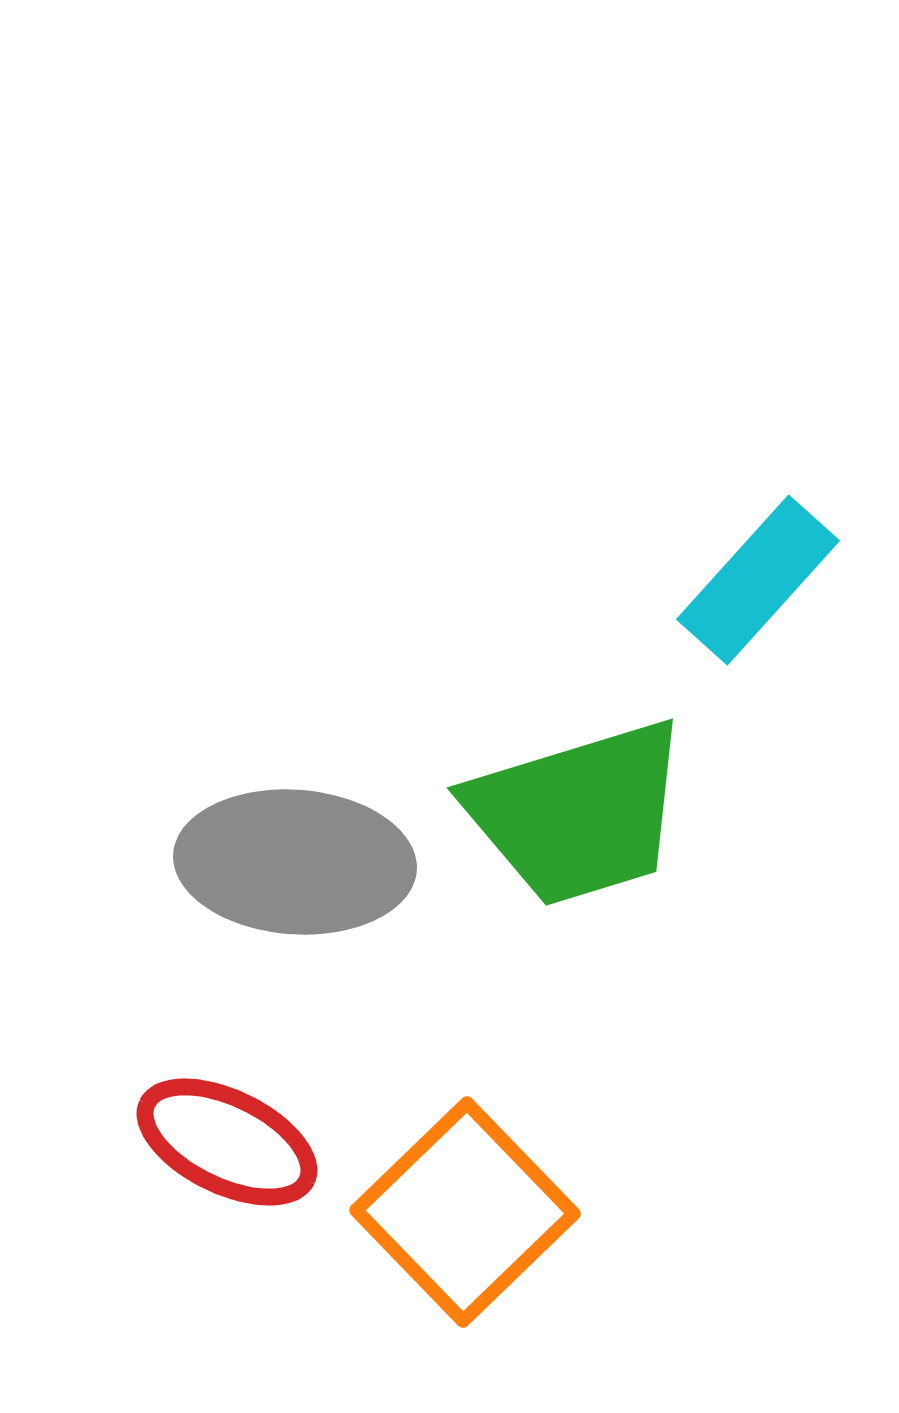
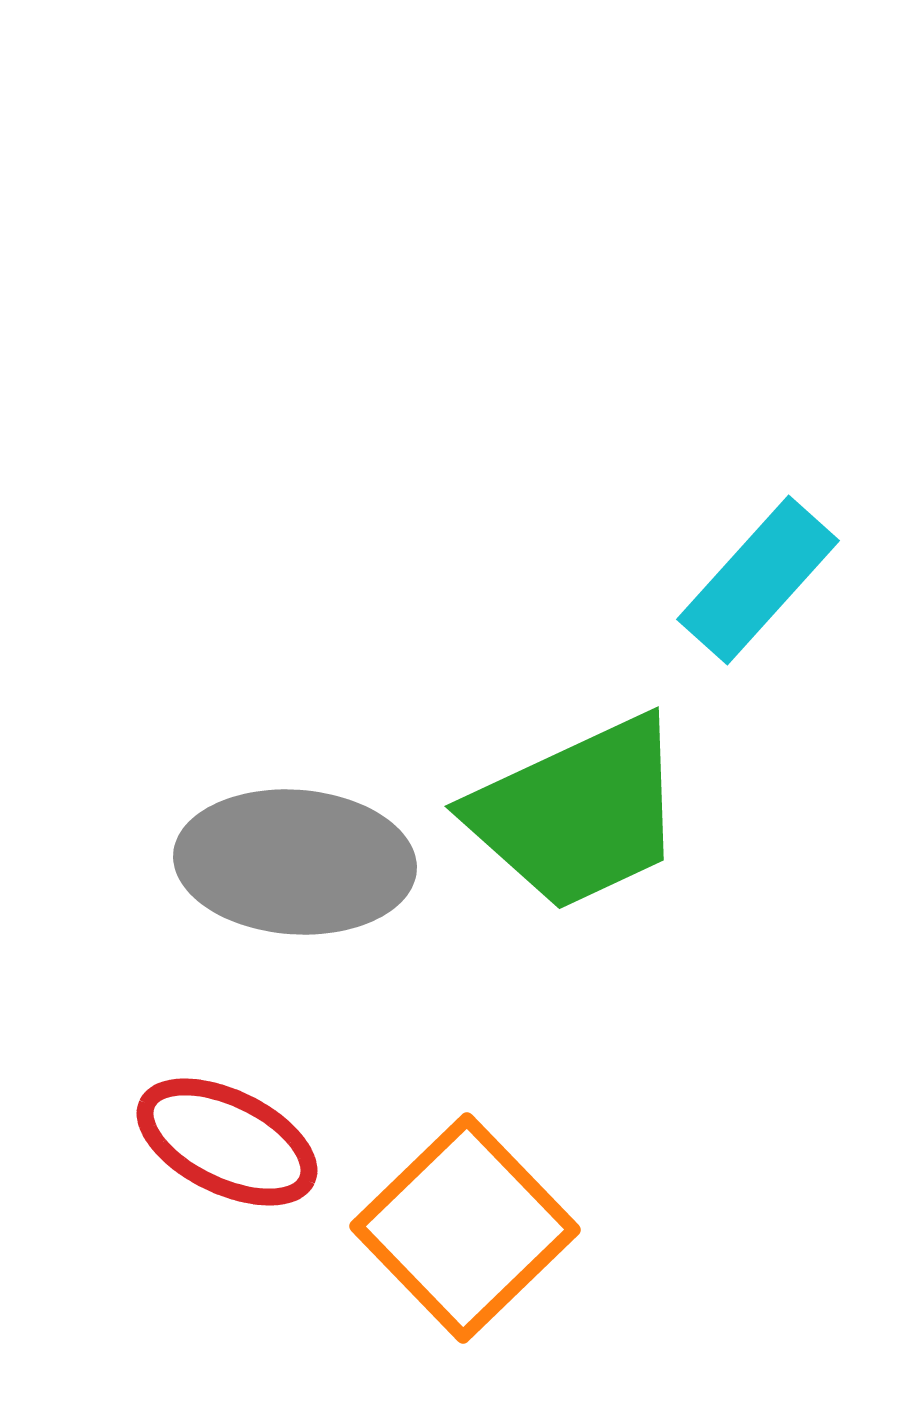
green trapezoid: rotated 8 degrees counterclockwise
orange square: moved 16 px down
